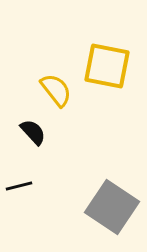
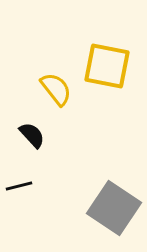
yellow semicircle: moved 1 px up
black semicircle: moved 1 px left, 3 px down
gray square: moved 2 px right, 1 px down
